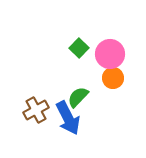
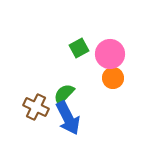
green square: rotated 18 degrees clockwise
green semicircle: moved 14 px left, 3 px up
brown cross: moved 3 px up; rotated 35 degrees counterclockwise
